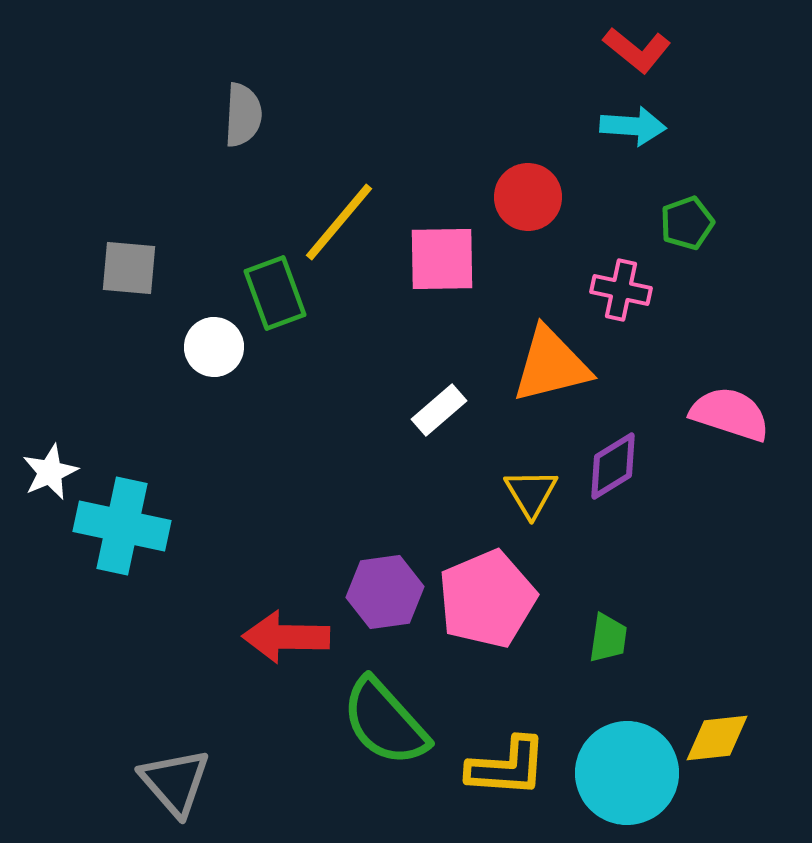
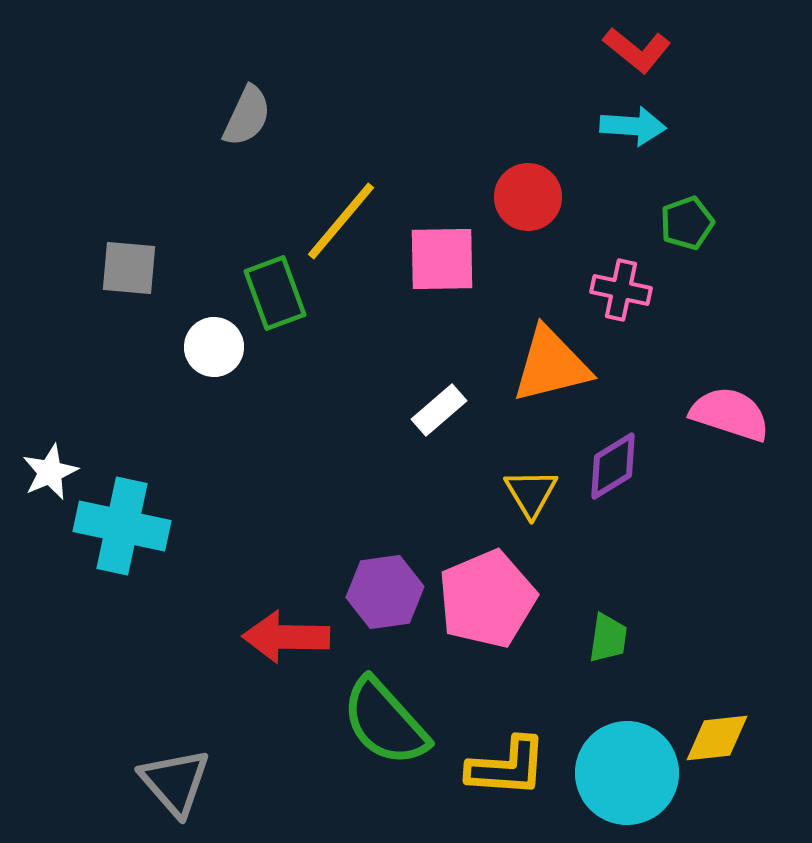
gray semicircle: moved 4 px right, 1 px down; rotated 22 degrees clockwise
yellow line: moved 2 px right, 1 px up
